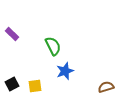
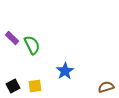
purple rectangle: moved 4 px down
green semicircle: moved 21 px left, 1 px up
blue star: rotated 12 degrees counterclockwise
black square: moved 1 px right, 2 px down
